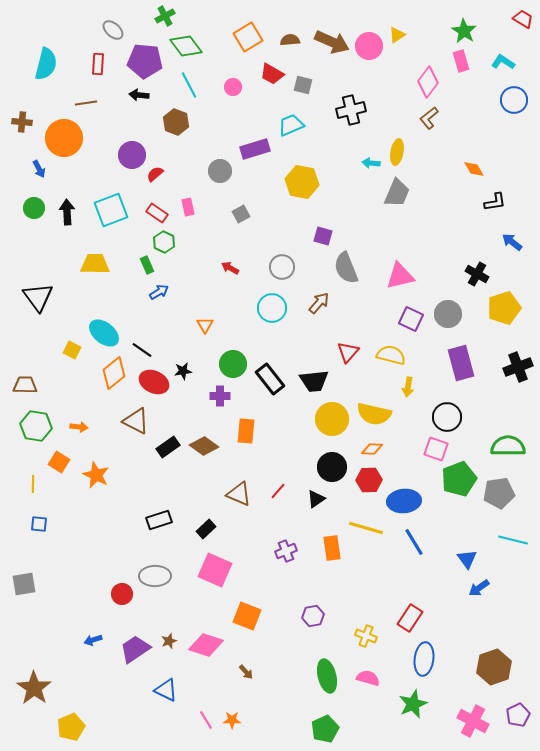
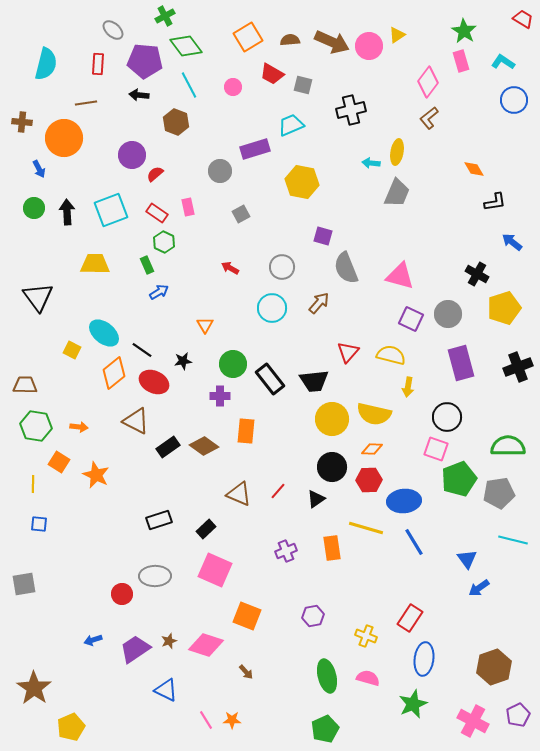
pink triangle at (400, 276): rotated 28 degrees clockwise
black star at (183, 371): moved 10 px up
